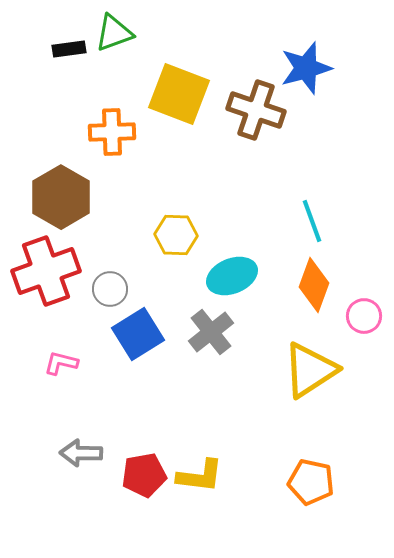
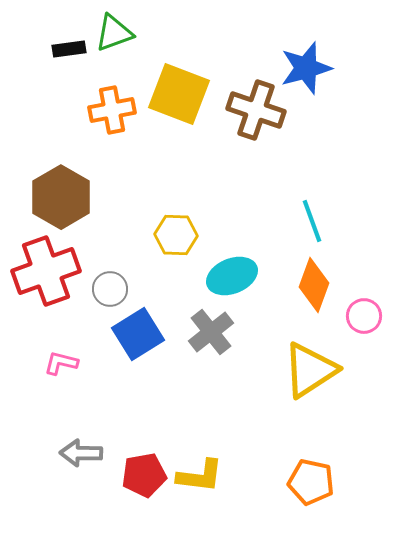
orange cross: moved 22 px up; rotated 9 degrees counterclockwise
